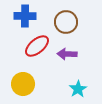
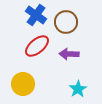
blue cross: moved 11 px right, 1 px up; rotated 35 degrees clockwise
purple arrow: moved 2 px right
